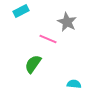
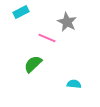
cyan rectangle: moved 1 px down
pink line: moved 1 px left, 1 px up
green semicircle: rotated 12 degrees clockwise
